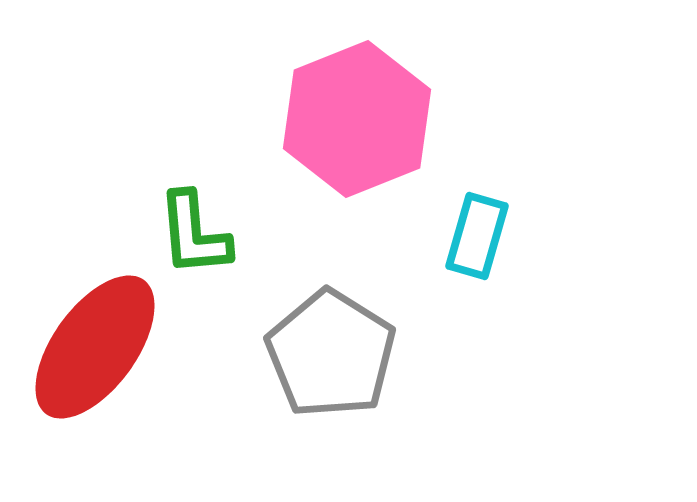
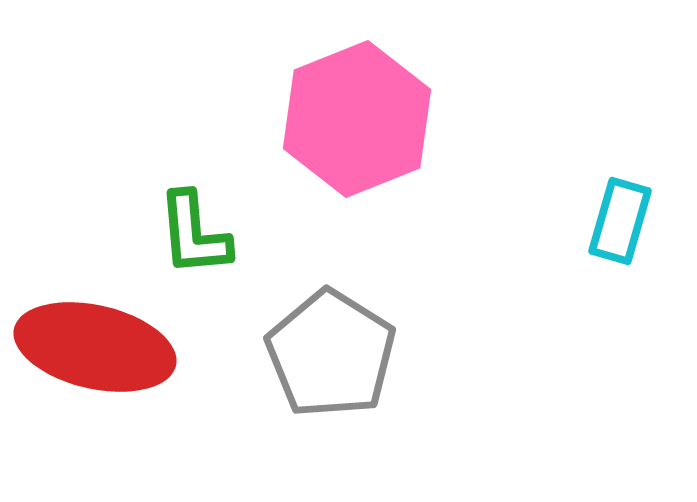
cyan rectangle: moved 143 px right, 15 px up
red ellipse: rotated 67 degrees clockwise
